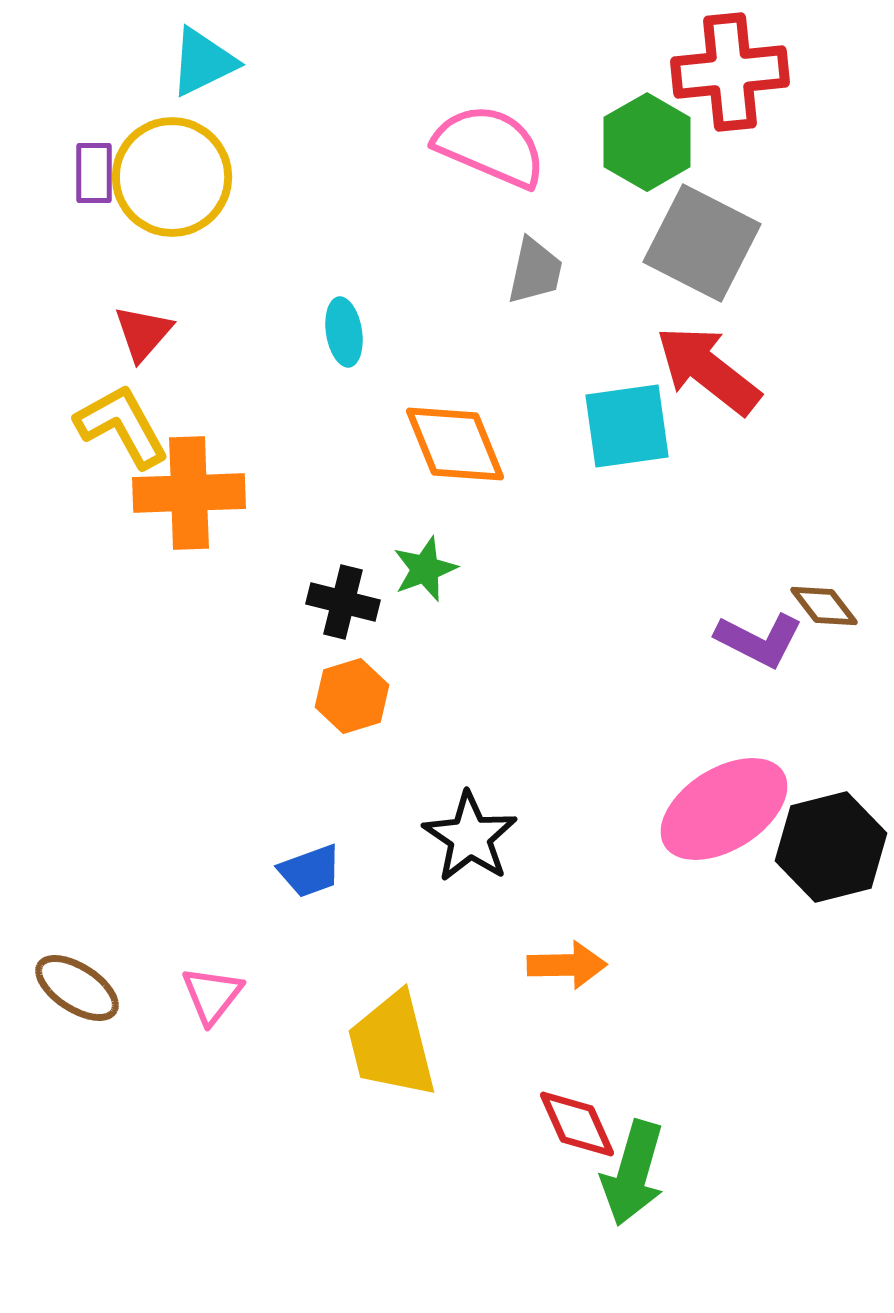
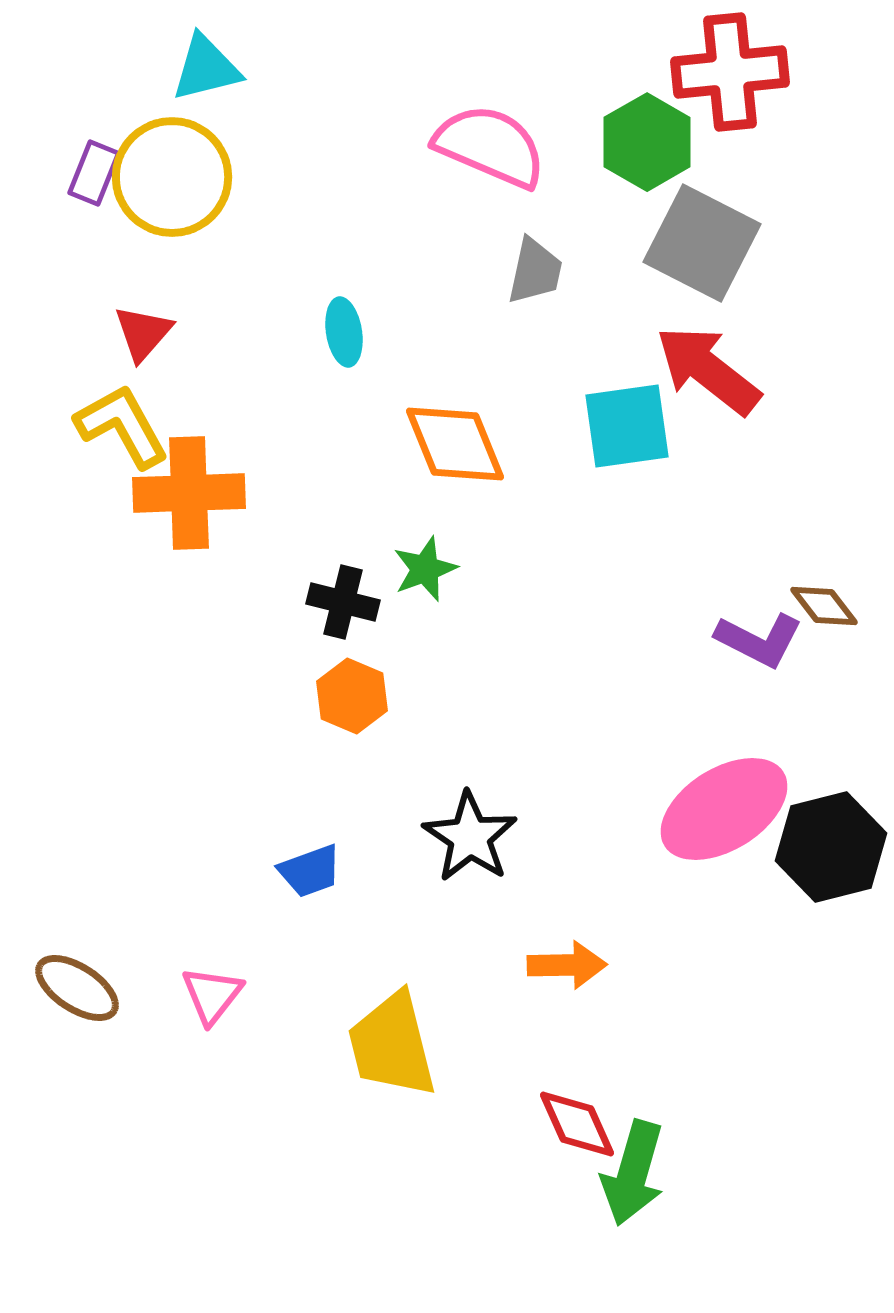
cyan triangle: moved 3 px right, 6 px down; rotated 12 degrees clockwise
purple rectangle: rotated 22 degrees clockwise
orange hexagon: rotated 20 degrees counterclockwise
